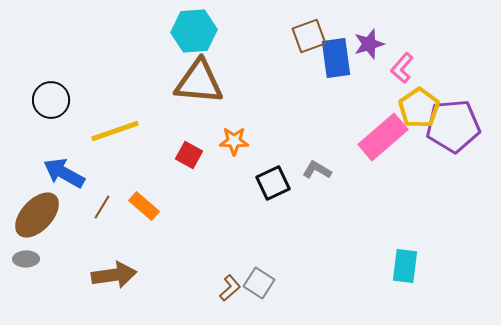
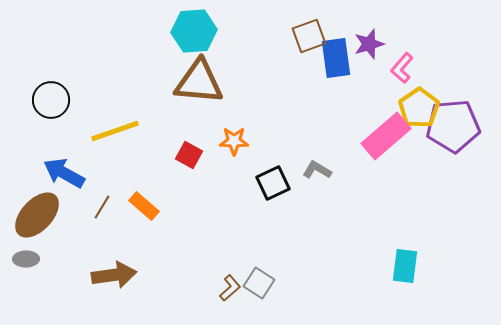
pink rectangle: moved 3 px right, 1 px up
